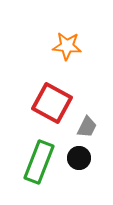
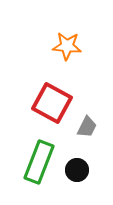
black circle: moved 2 px left, 12 px down
